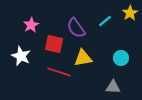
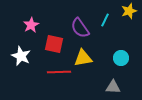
yellow star: moved 1 px left, 2 px up; rotated 14 degrees clockwise
cyan line: moved 1 px up; rotated 24 degrees counterclockwise
purple semicircle: moved 4 px right
red line: rotated 20 degrees counterclockwise
